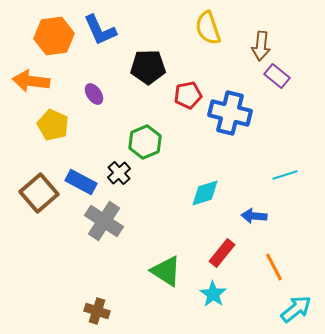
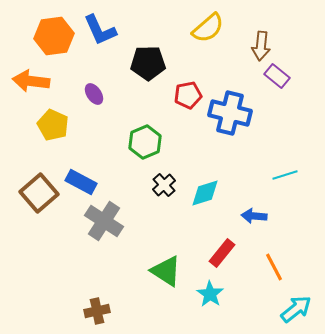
yellow semicircle: rotated 112 degrees counterclockwise
black pentagon: moved 4 px up
black cross: moved 45 px right, 12 px down
cyan star: moved 3 px left
brown cross: rotated 30 degrees counterclockwise
